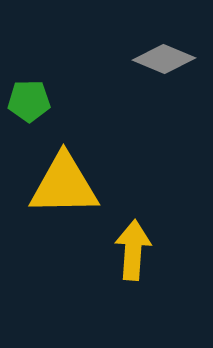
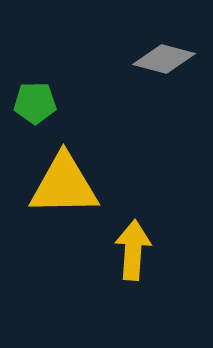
gray diamond: rotated 8 degrees counterclockwise
green pentagon: moved 6 px right, 2 px down
